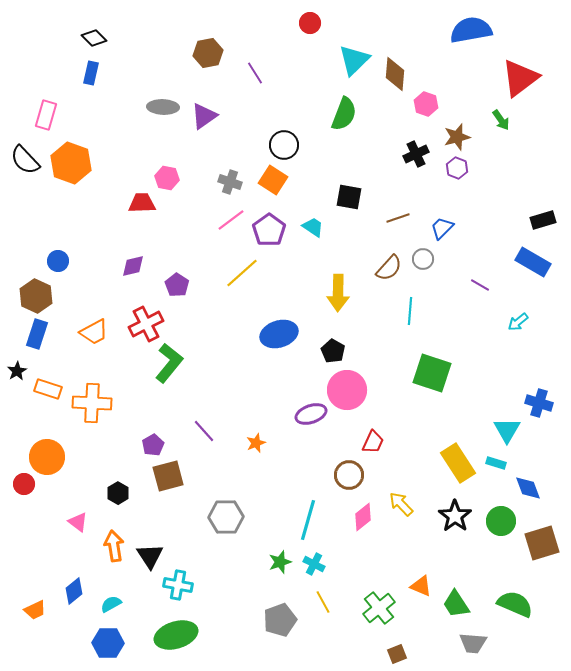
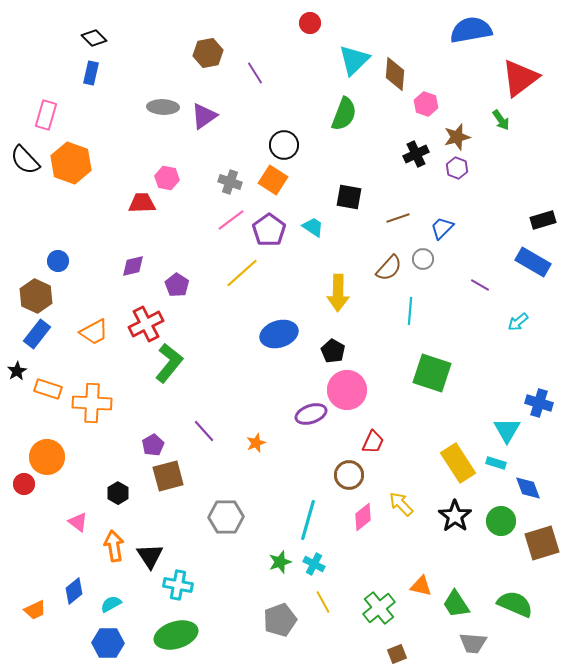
blue rectangle at (37, 334): rotated 20 degrees clockwise
orange triangle at (421, 586): rotated 10 degrees counterclockwise
